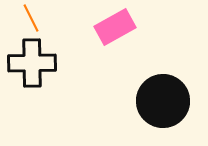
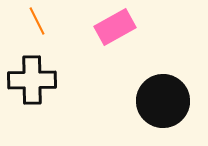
orange line: moved 6 px right, 3 px down
black cross: moved 17 px down
